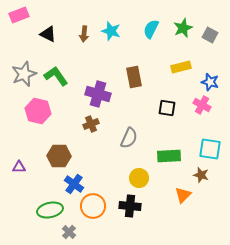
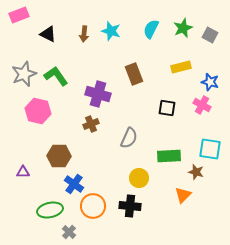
brown rectangle: moved 3 px up; rotated 10 degrees counterclockwise
purple triangle: moved 4 px right, 5 px down
brown star: moved 5 px left, 3 px up
